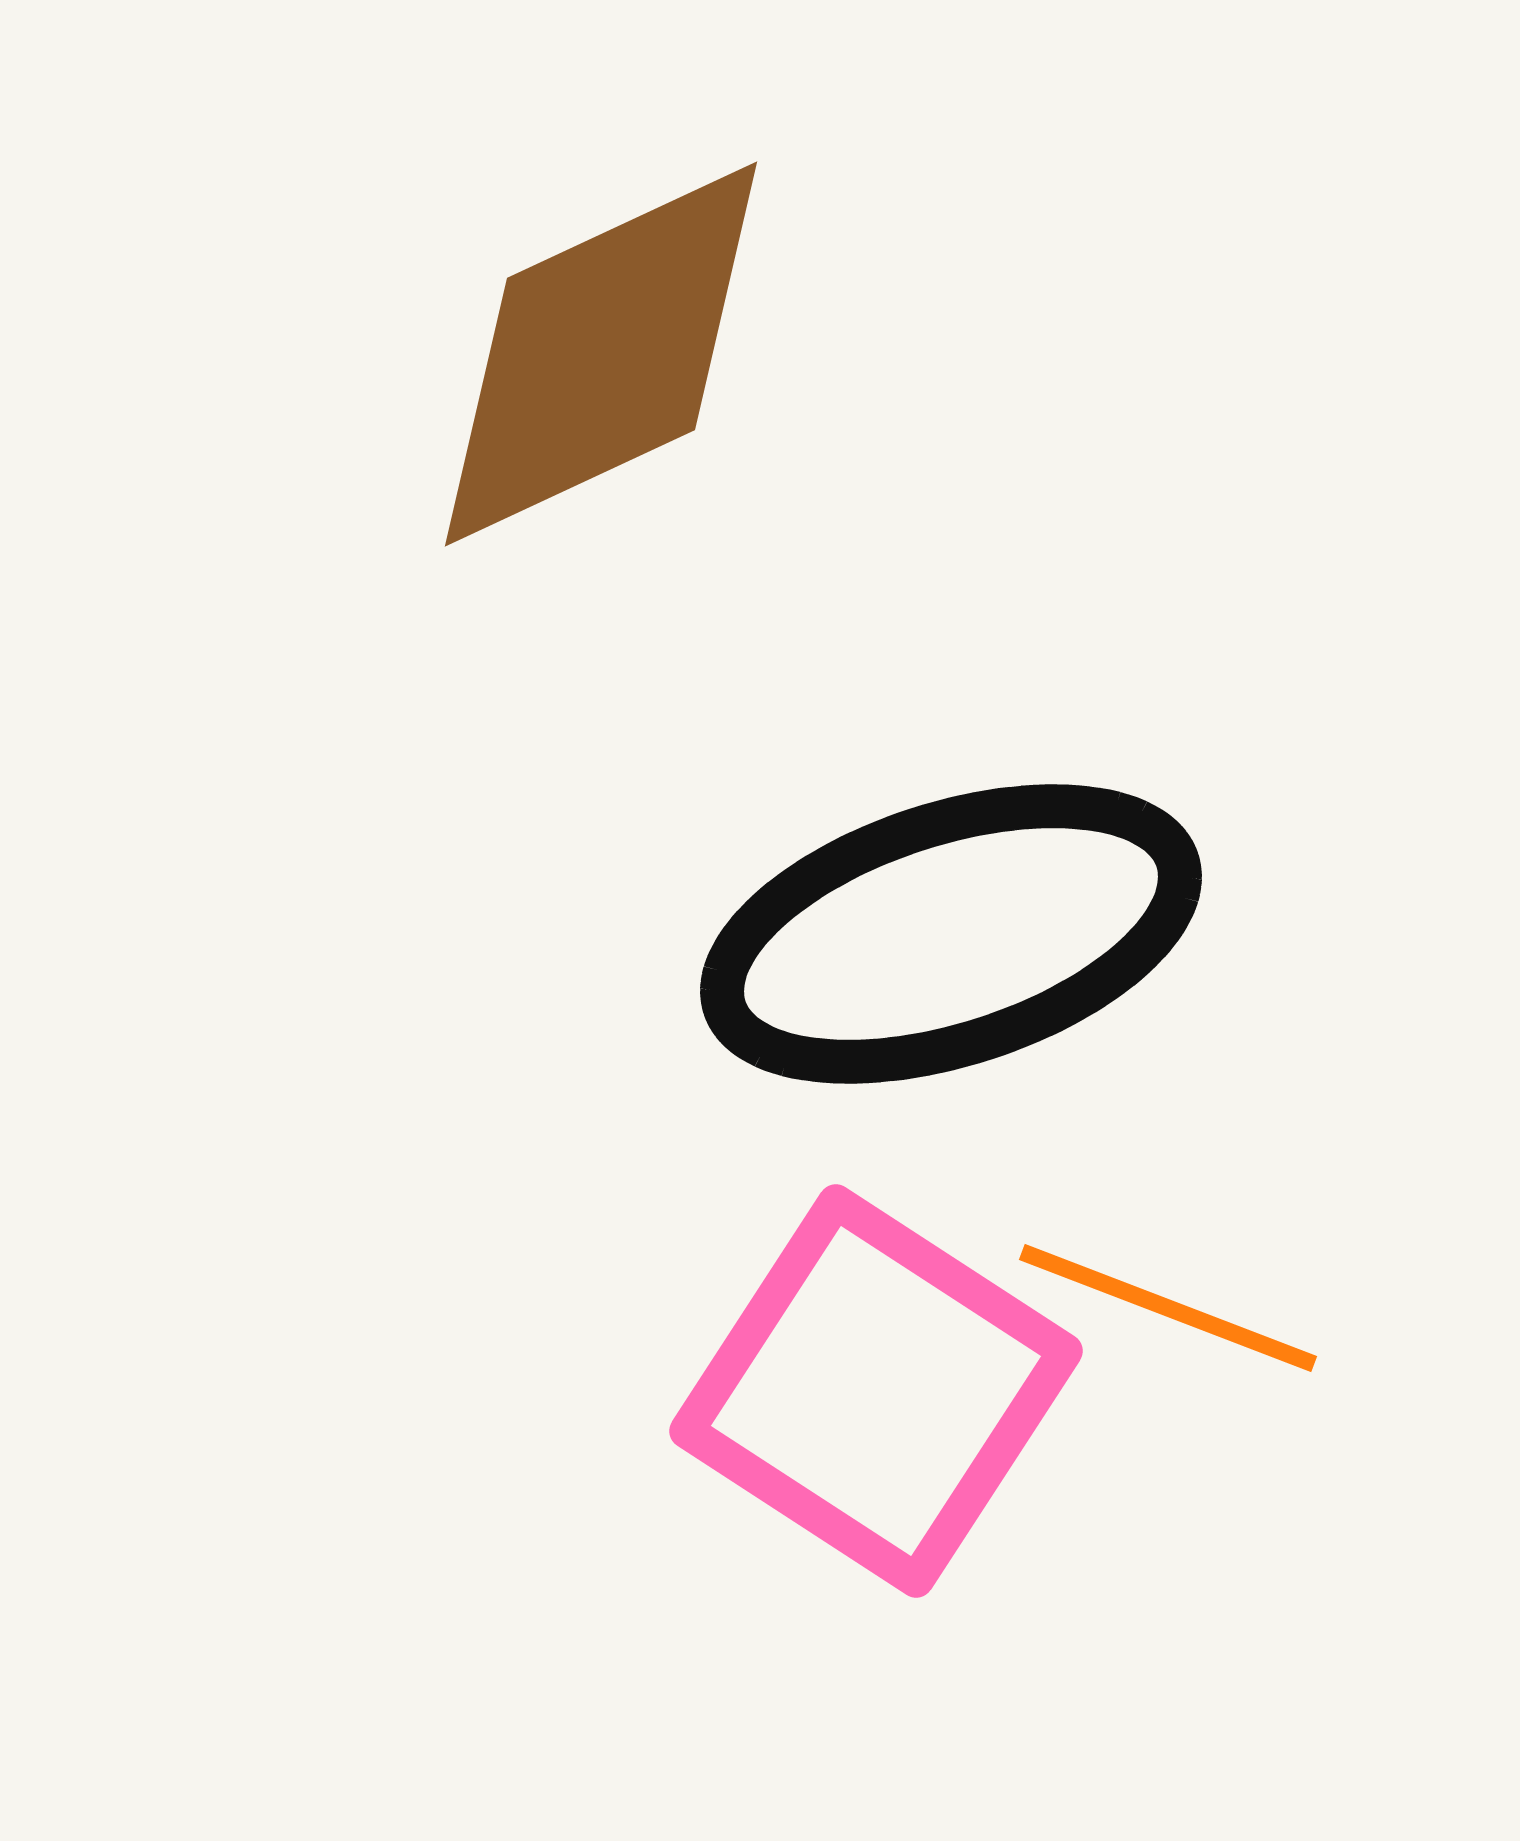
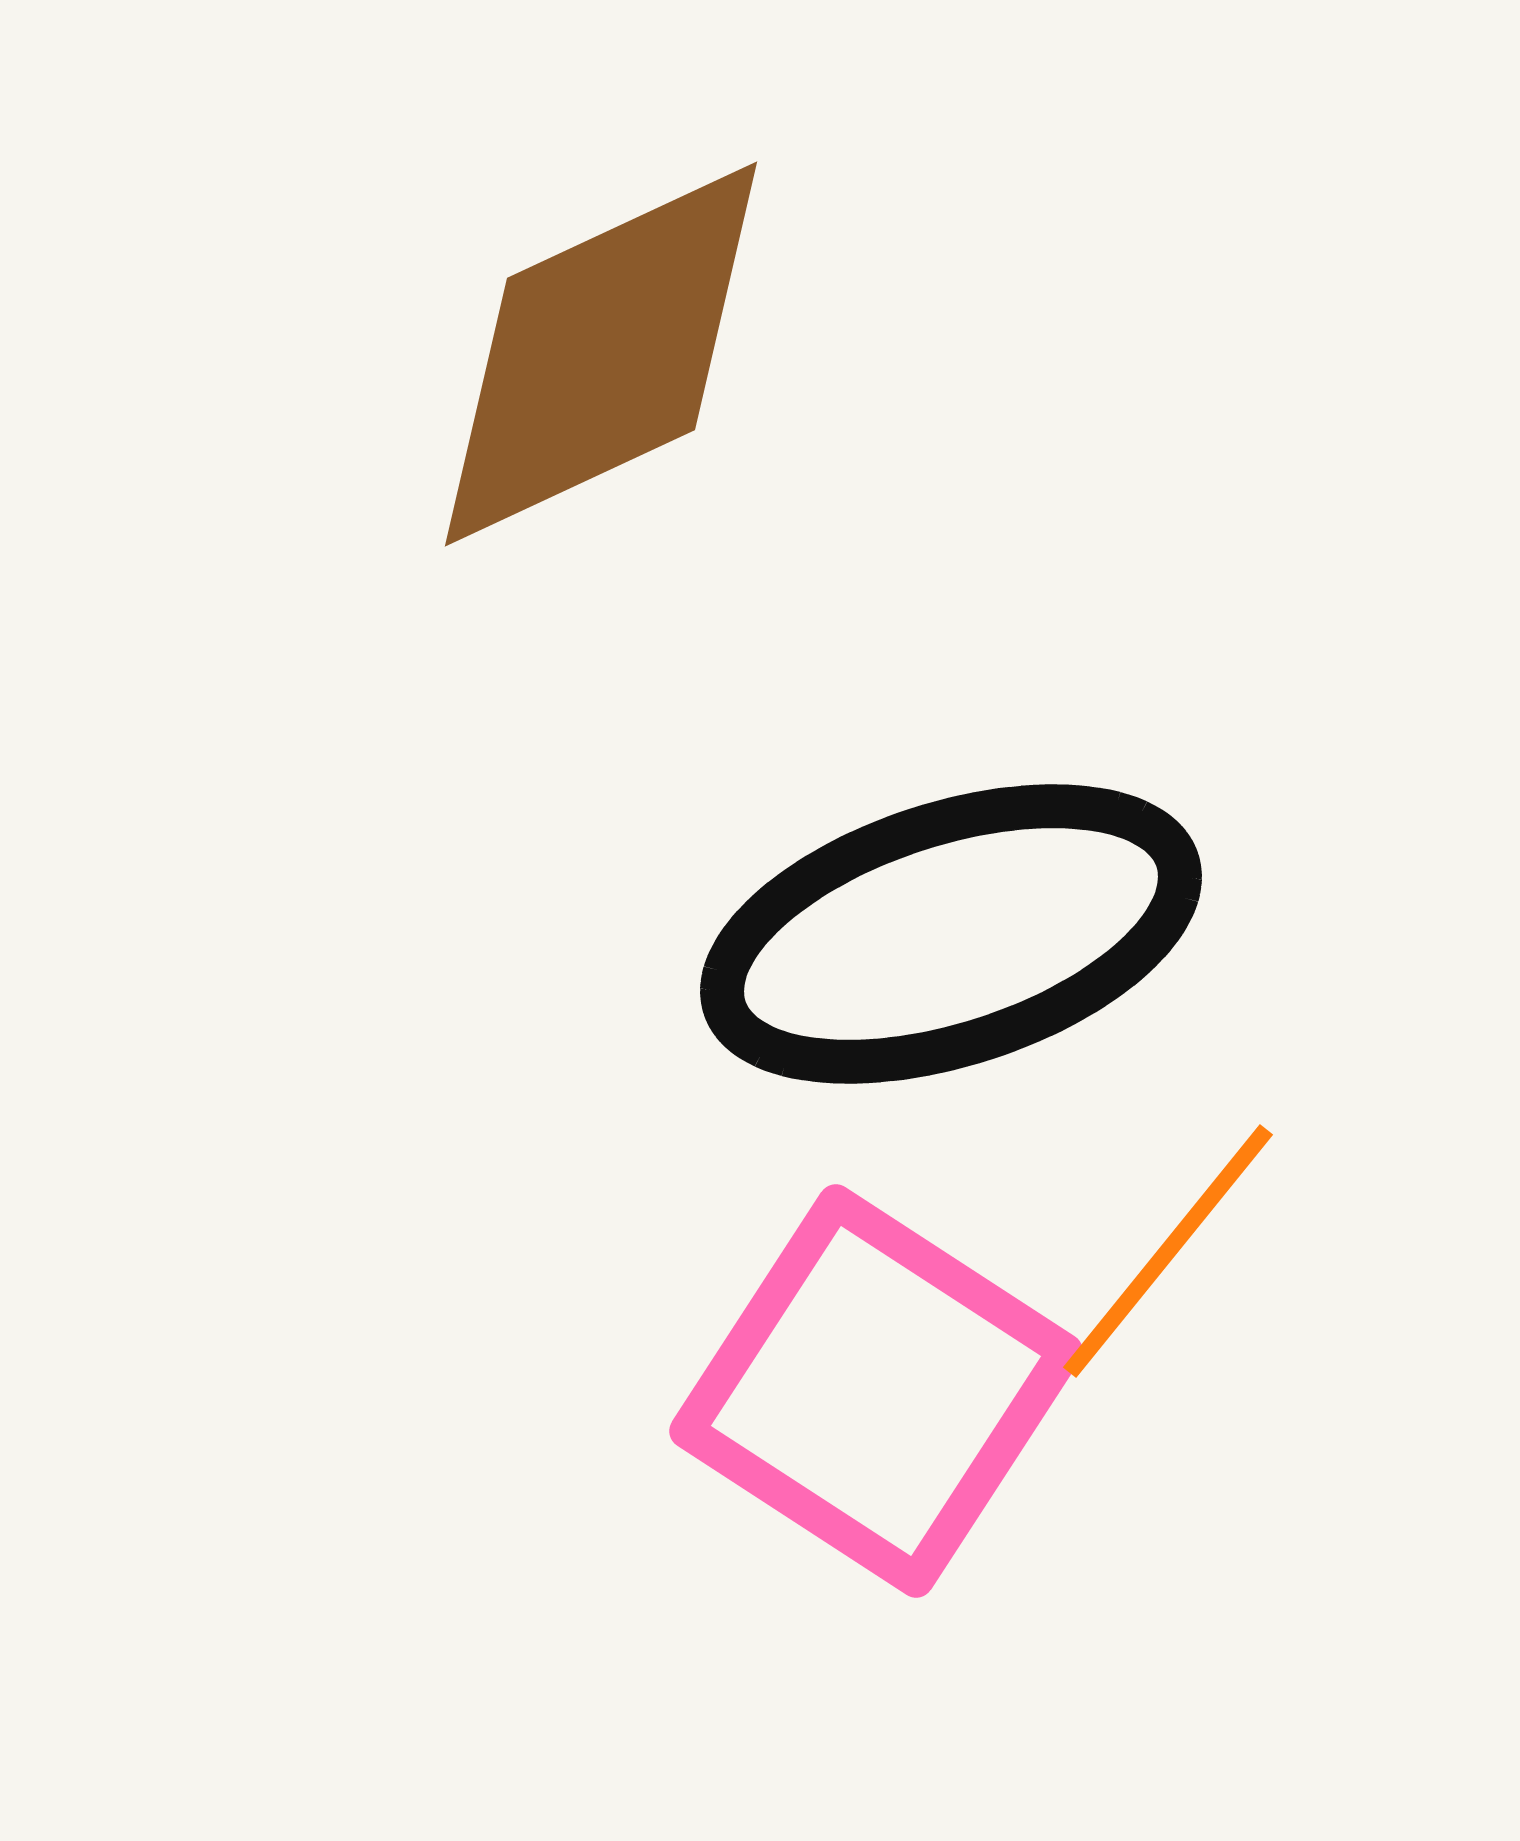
orange line: moved 57 px up; rotated 72 degrees counterclockwise
